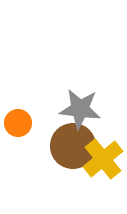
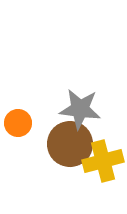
brown circle: moved 3 px left, 2 px up
yellow cross: moved 2 px down; rotated 24 degrees clockwise
